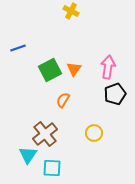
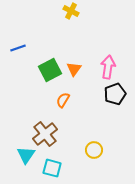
yellow circle: moved 17 px down
cyan triangle: moved 2 px left
cyan square: rotated 12 degrees clockwise
